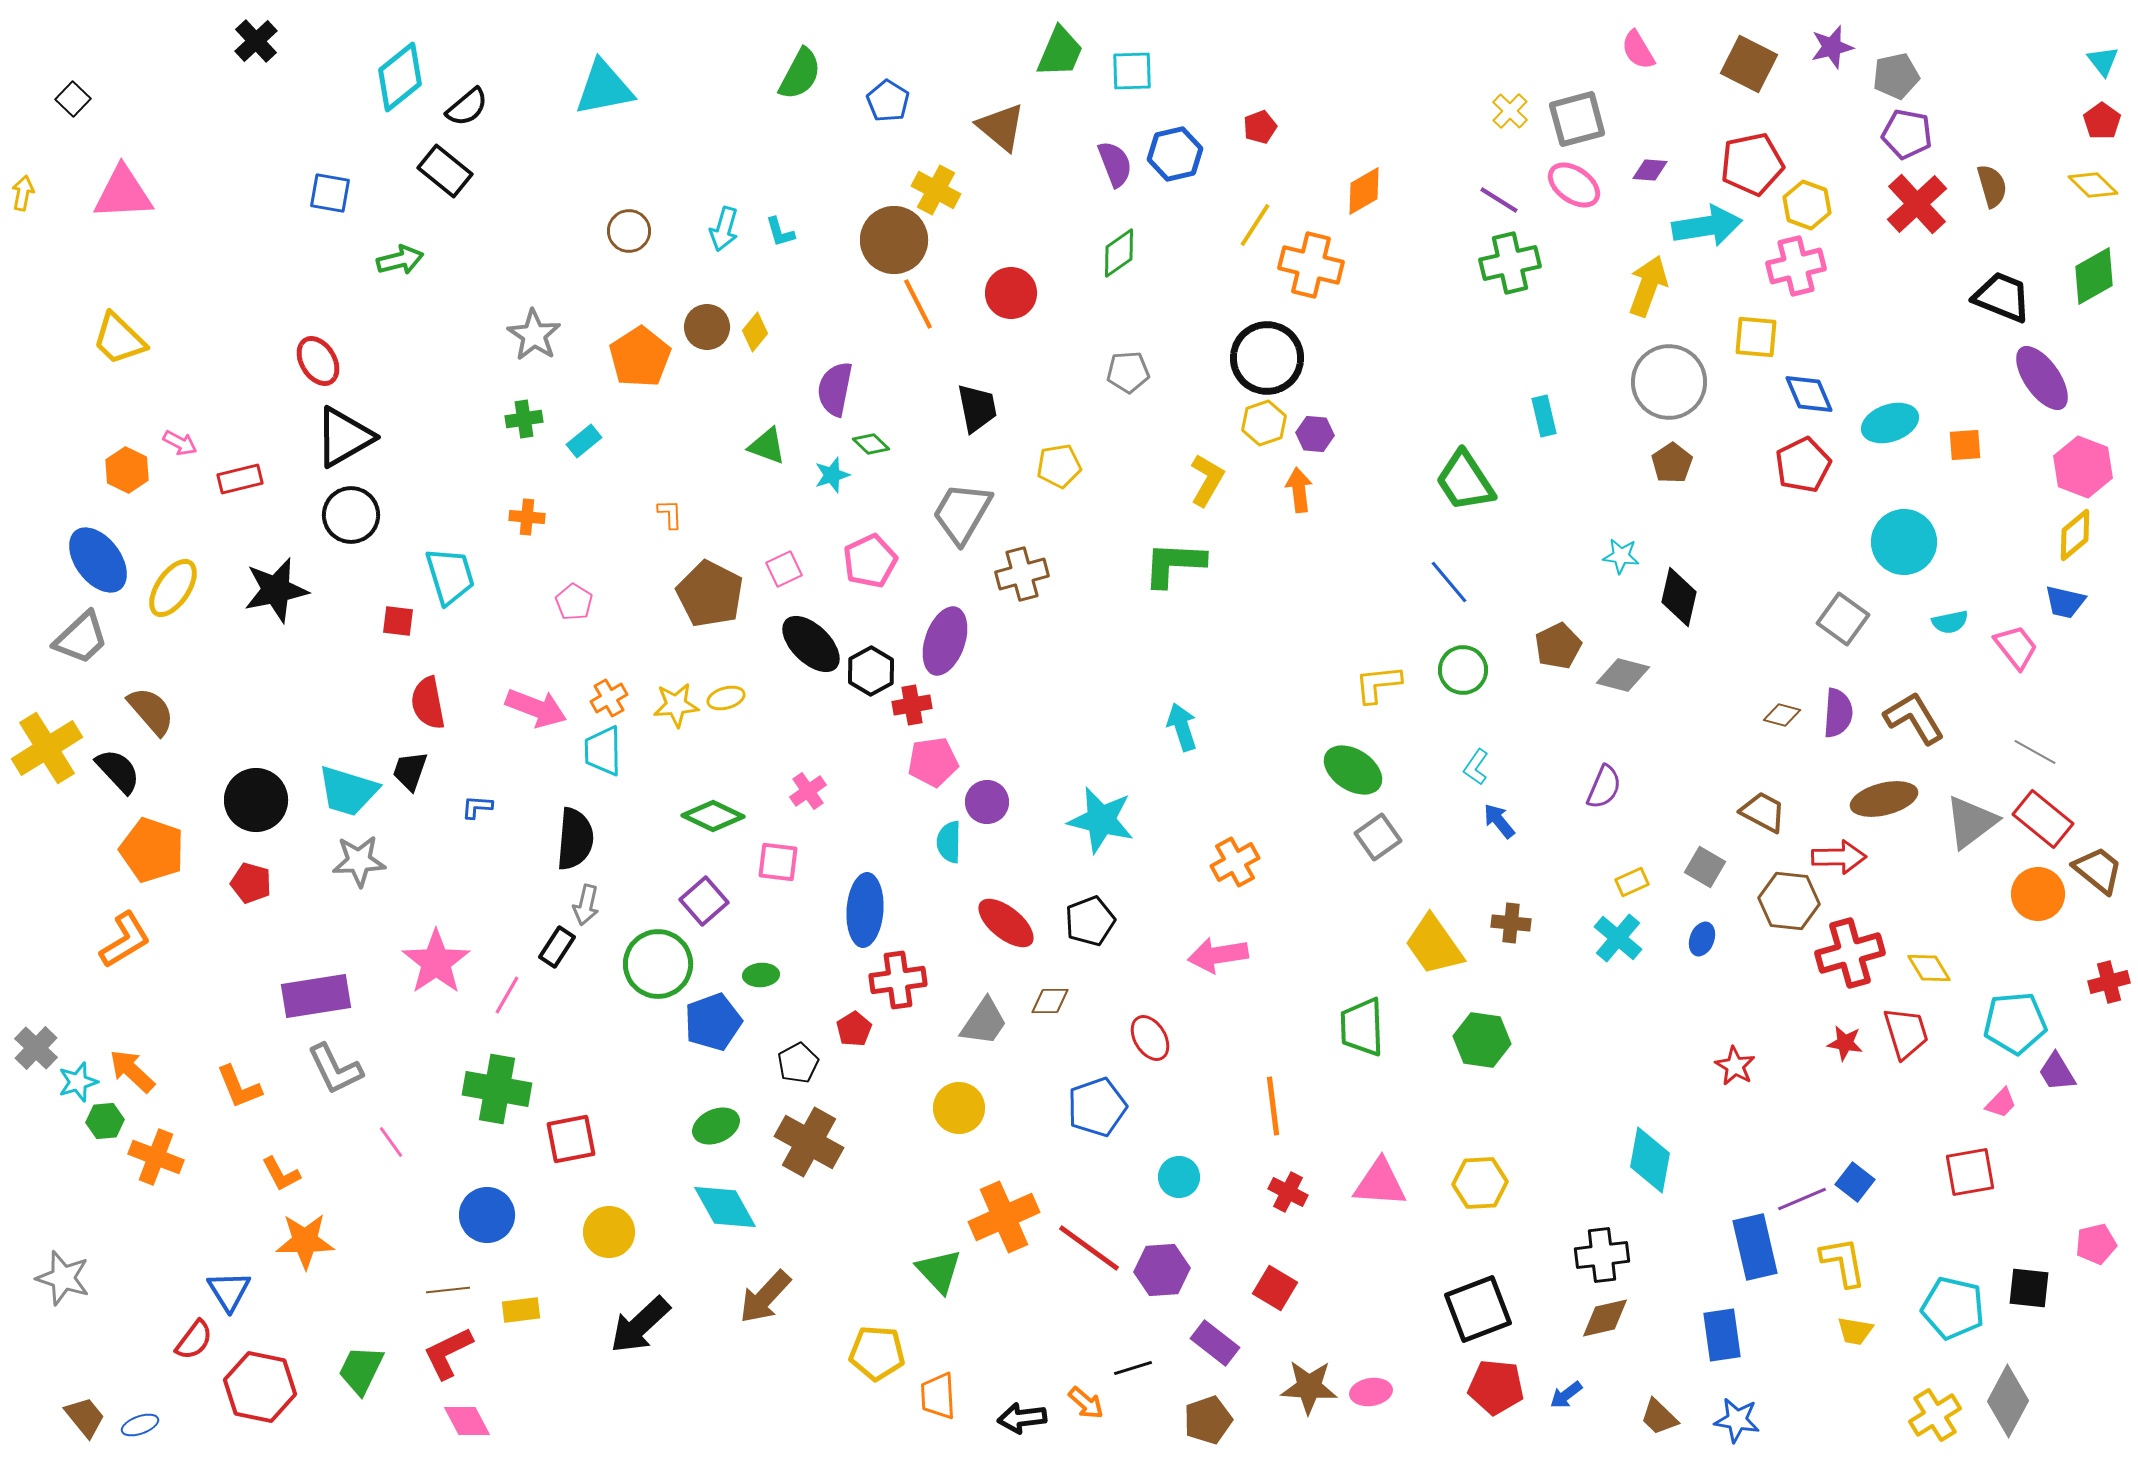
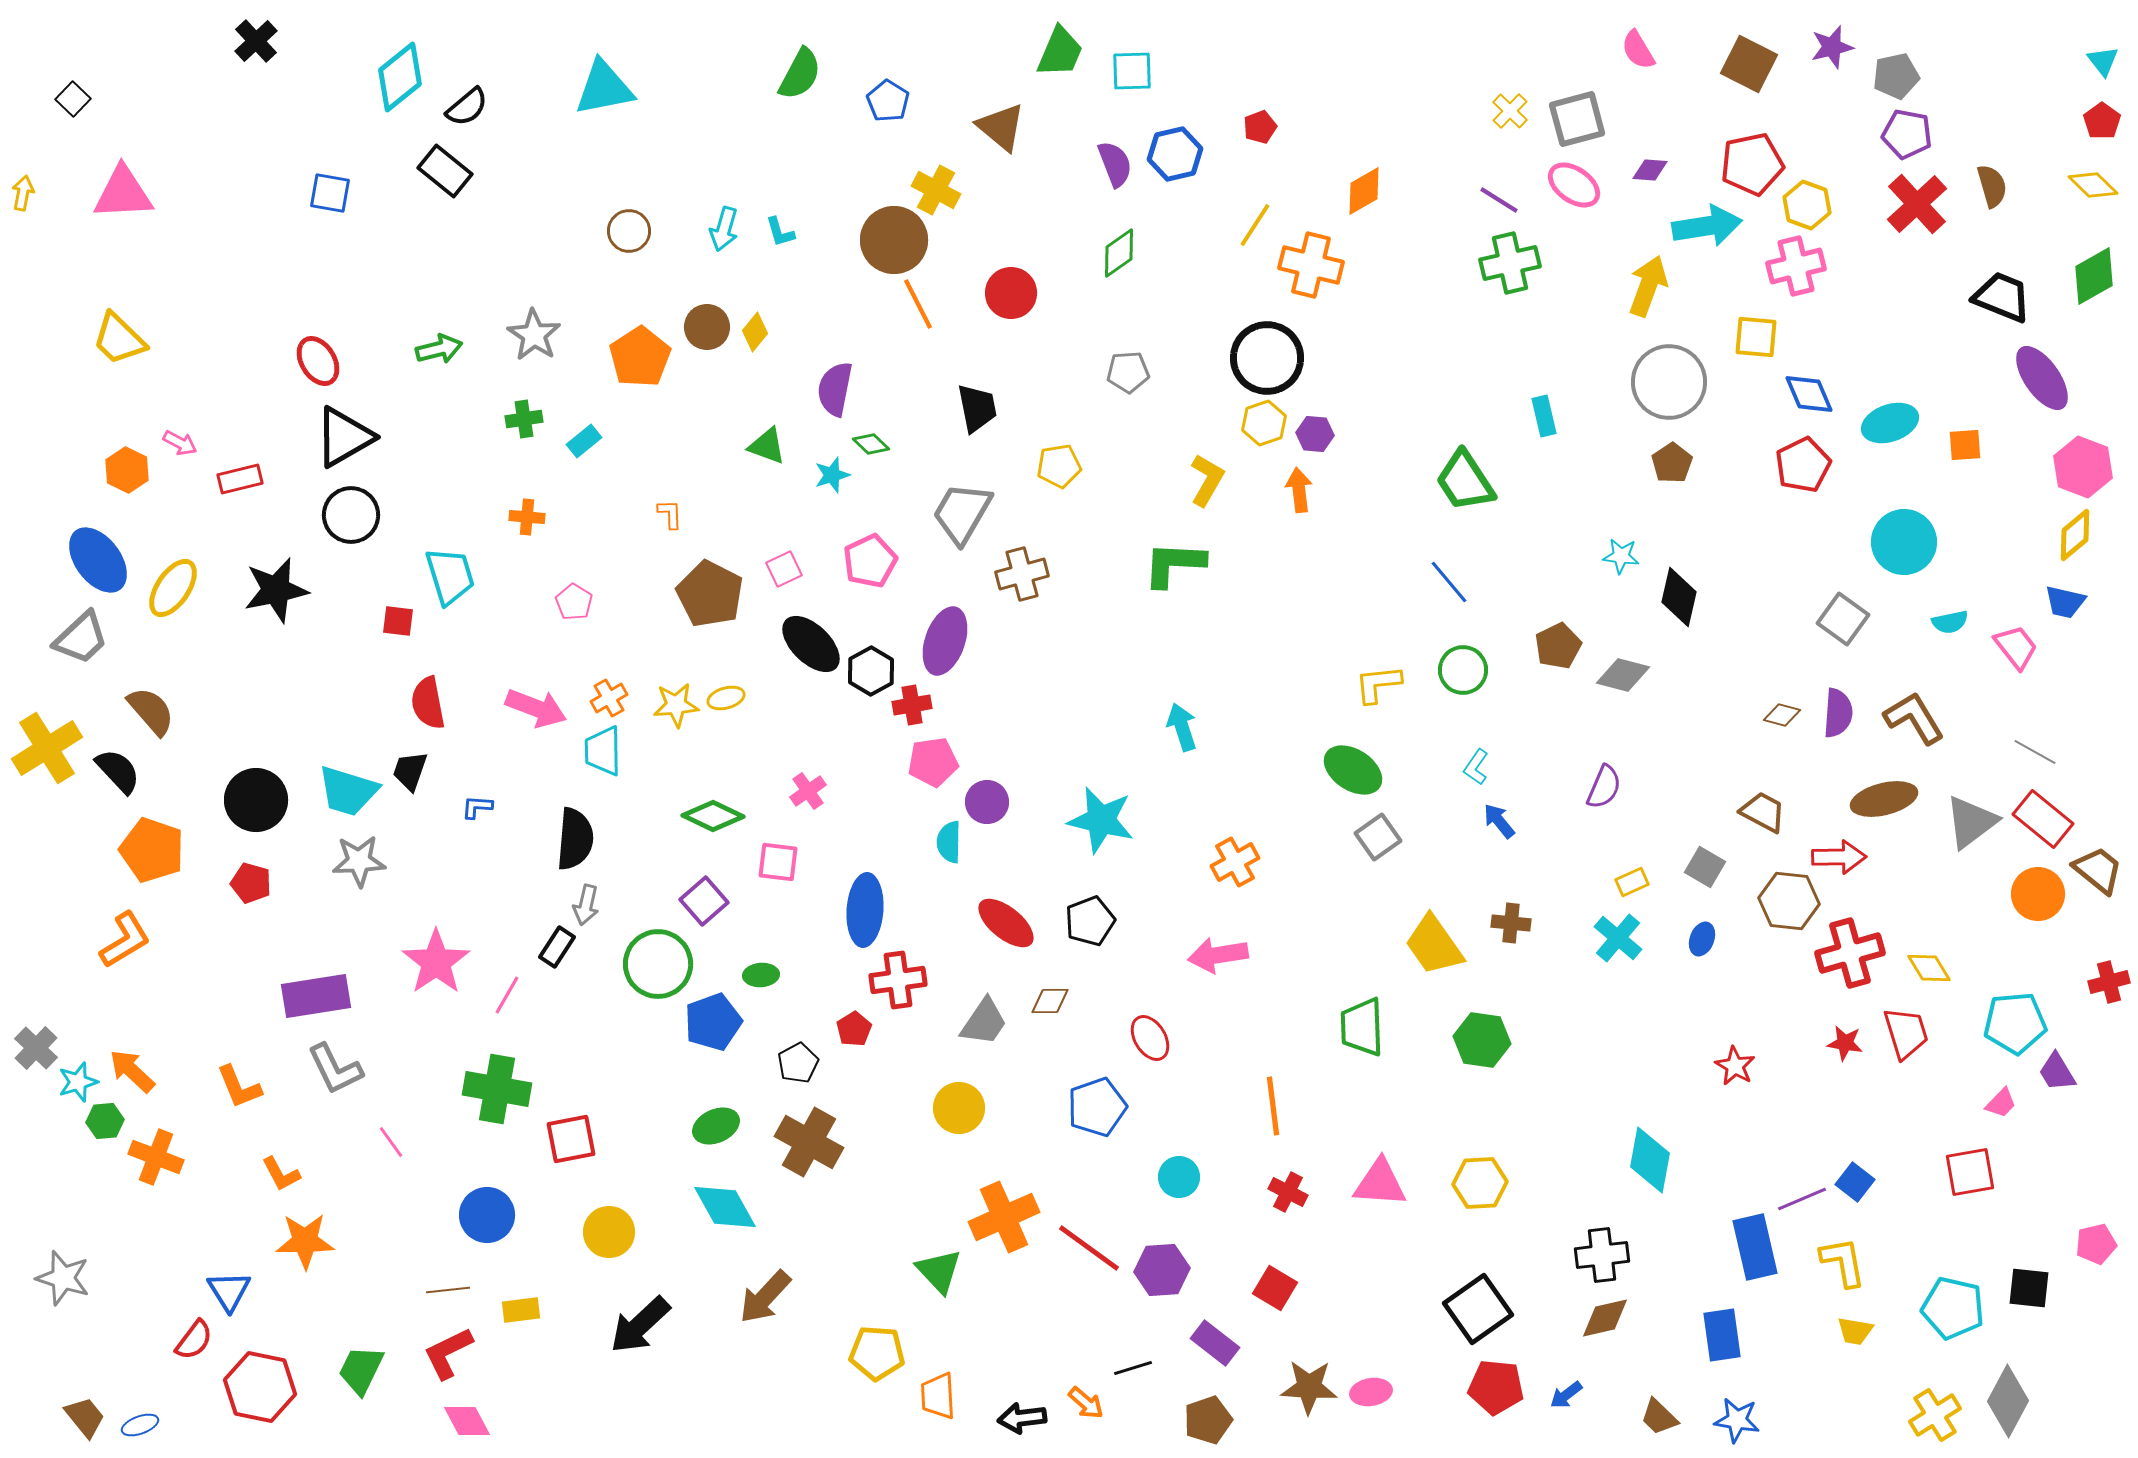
green arrow at (400, 260): moved 39 px right, 89 px down
black square at (1478, 1309): rotated 14 degrees counterclockwise
